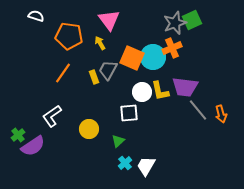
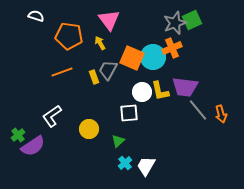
orange line: moved 1 px left, 1 px up; rotated 35 degrees clockwise
